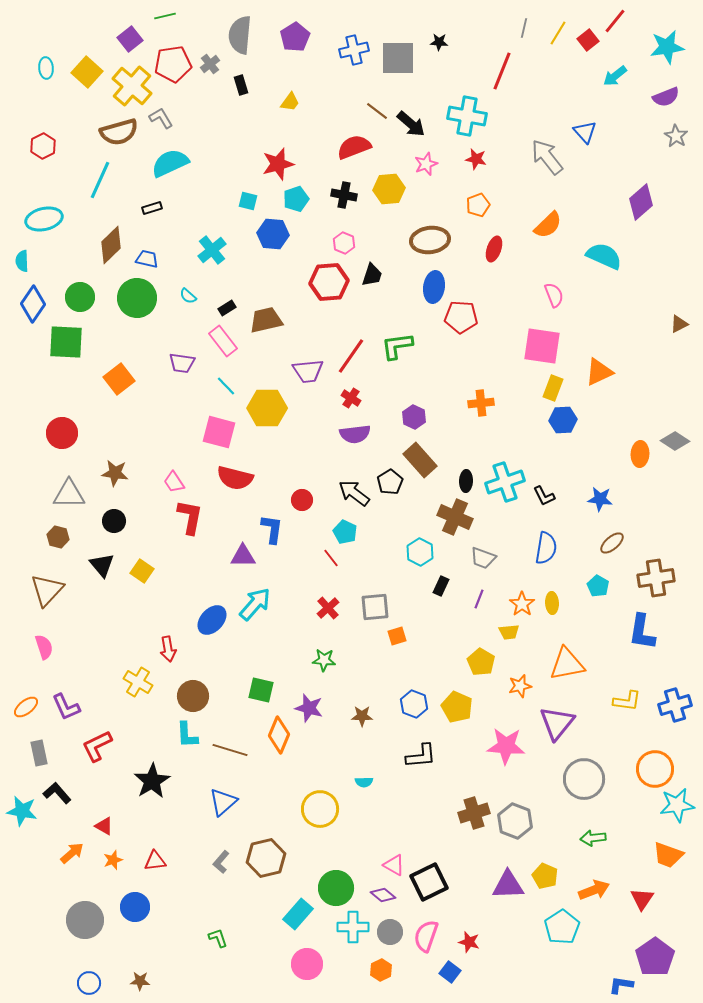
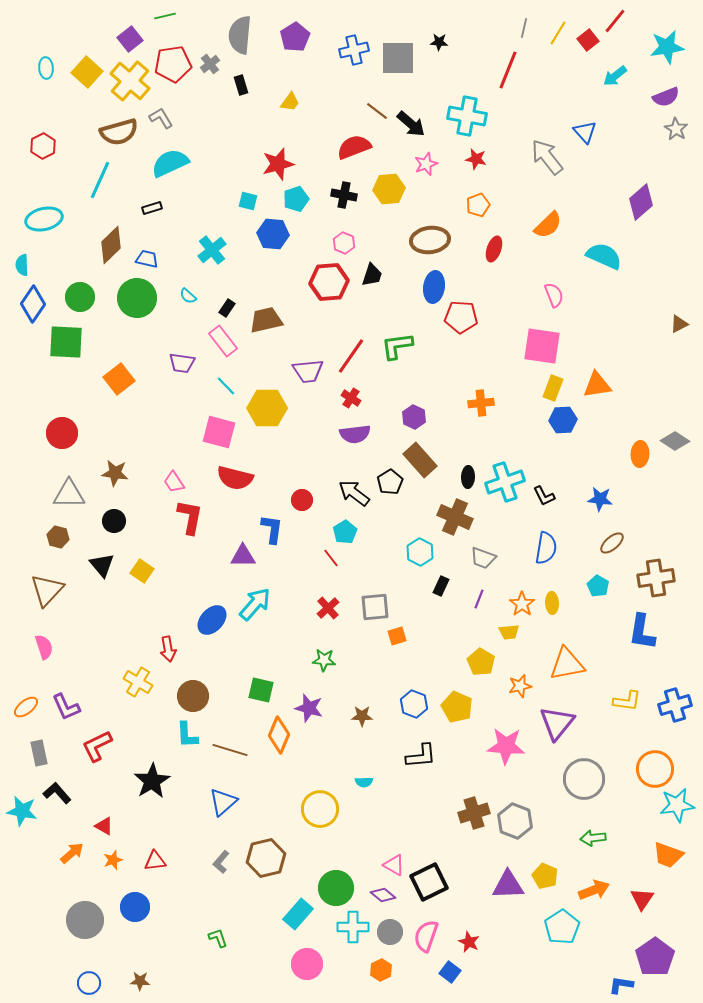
red line at (502, 71): moved 6 px right, 1 px up
yellow cross at (132, 86): moved 2 px left, 5 px up
gray star at (676, 136): moved 7 px up
cyan semicircle at (22, 261): moved 4 px down
black rectangle at (227, 308): rotated 24 degrees counterclockwise
orange triangle at (599, 372): moved 2 px left, 13 px down; rotated 16 degrees clockwise
black ellipse at (466, 481): moved 2 px right, 4 px up
cyan pentagon at (345, 532): rotated 15 degrees clockwise
red star at (469, 942): rotated 10 degrees clockwise
